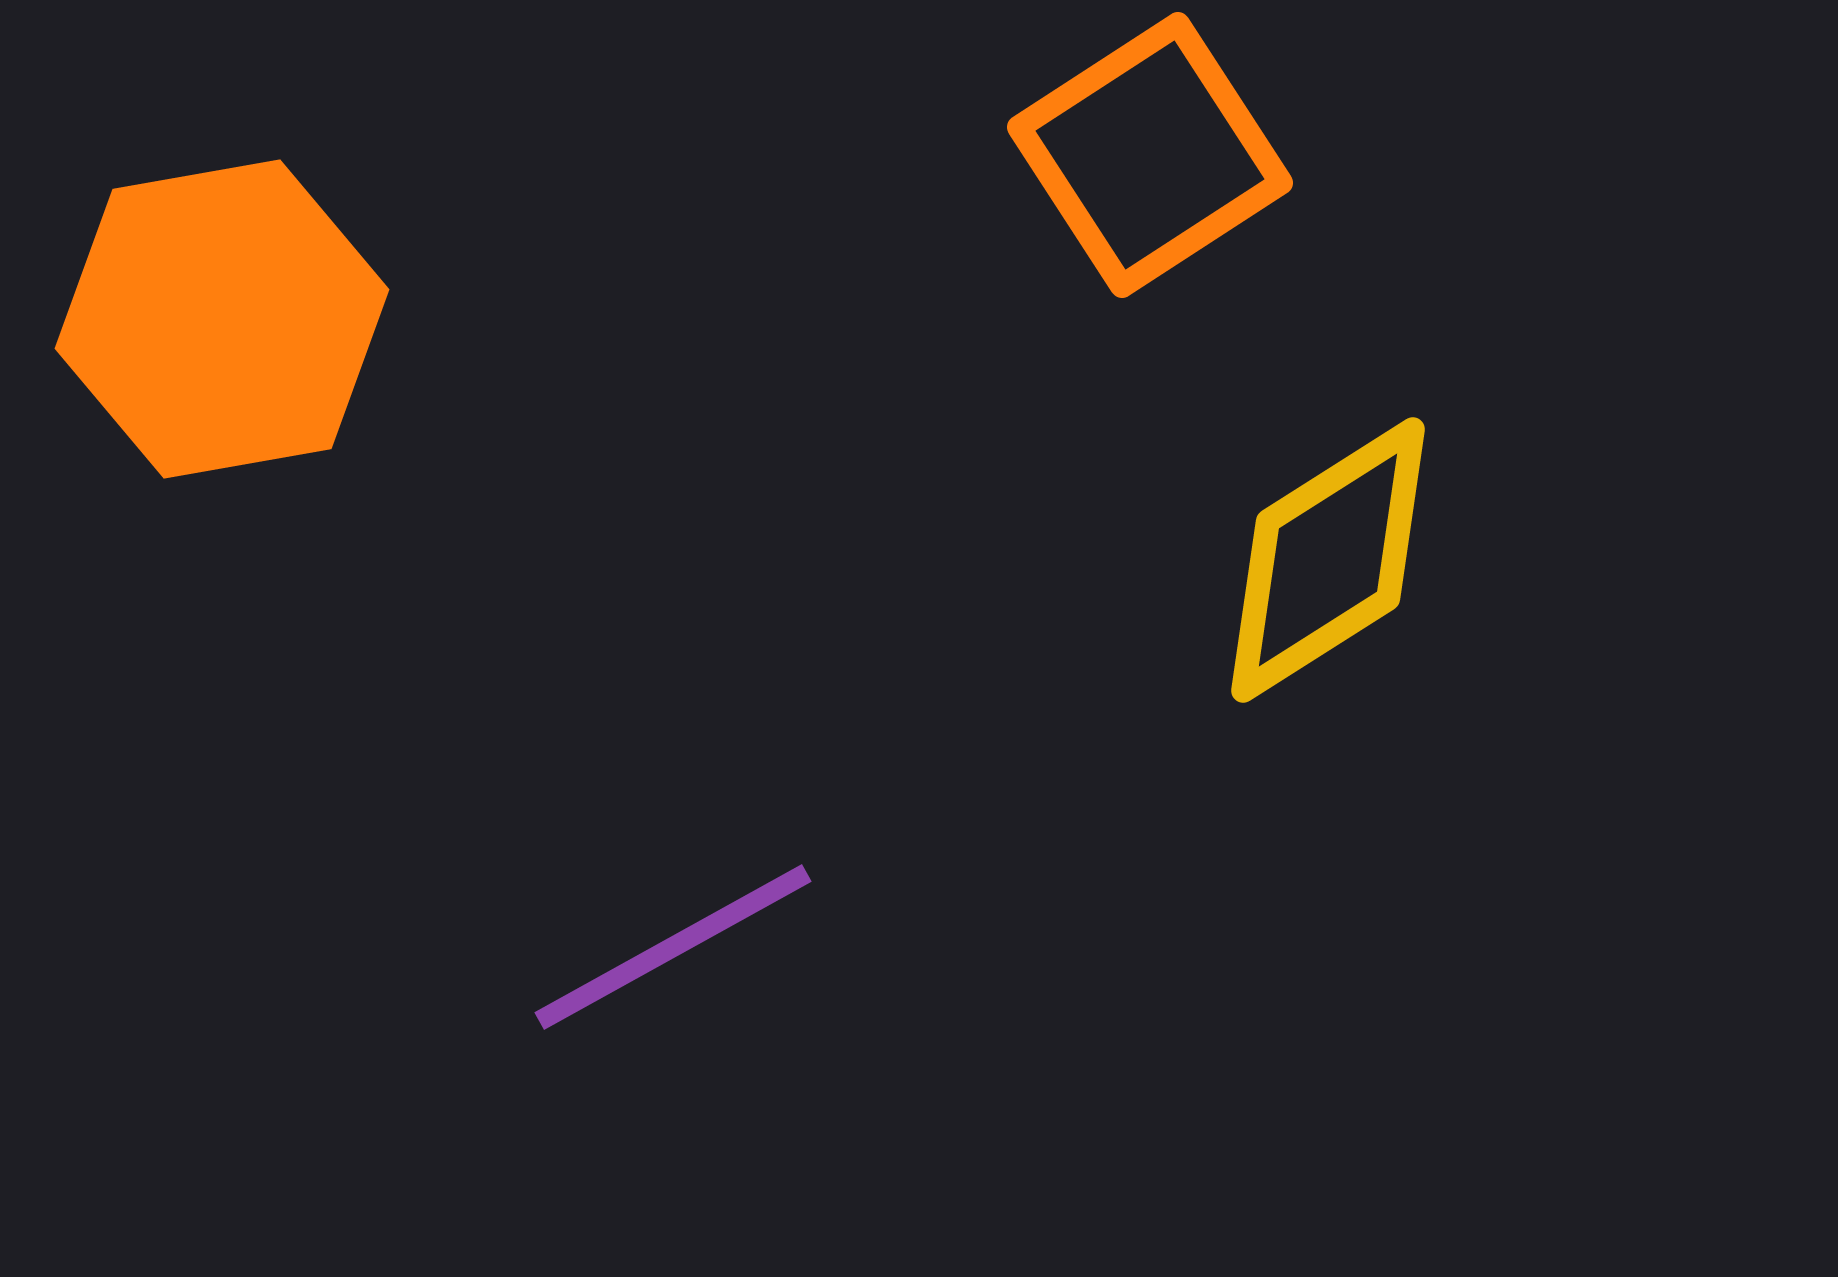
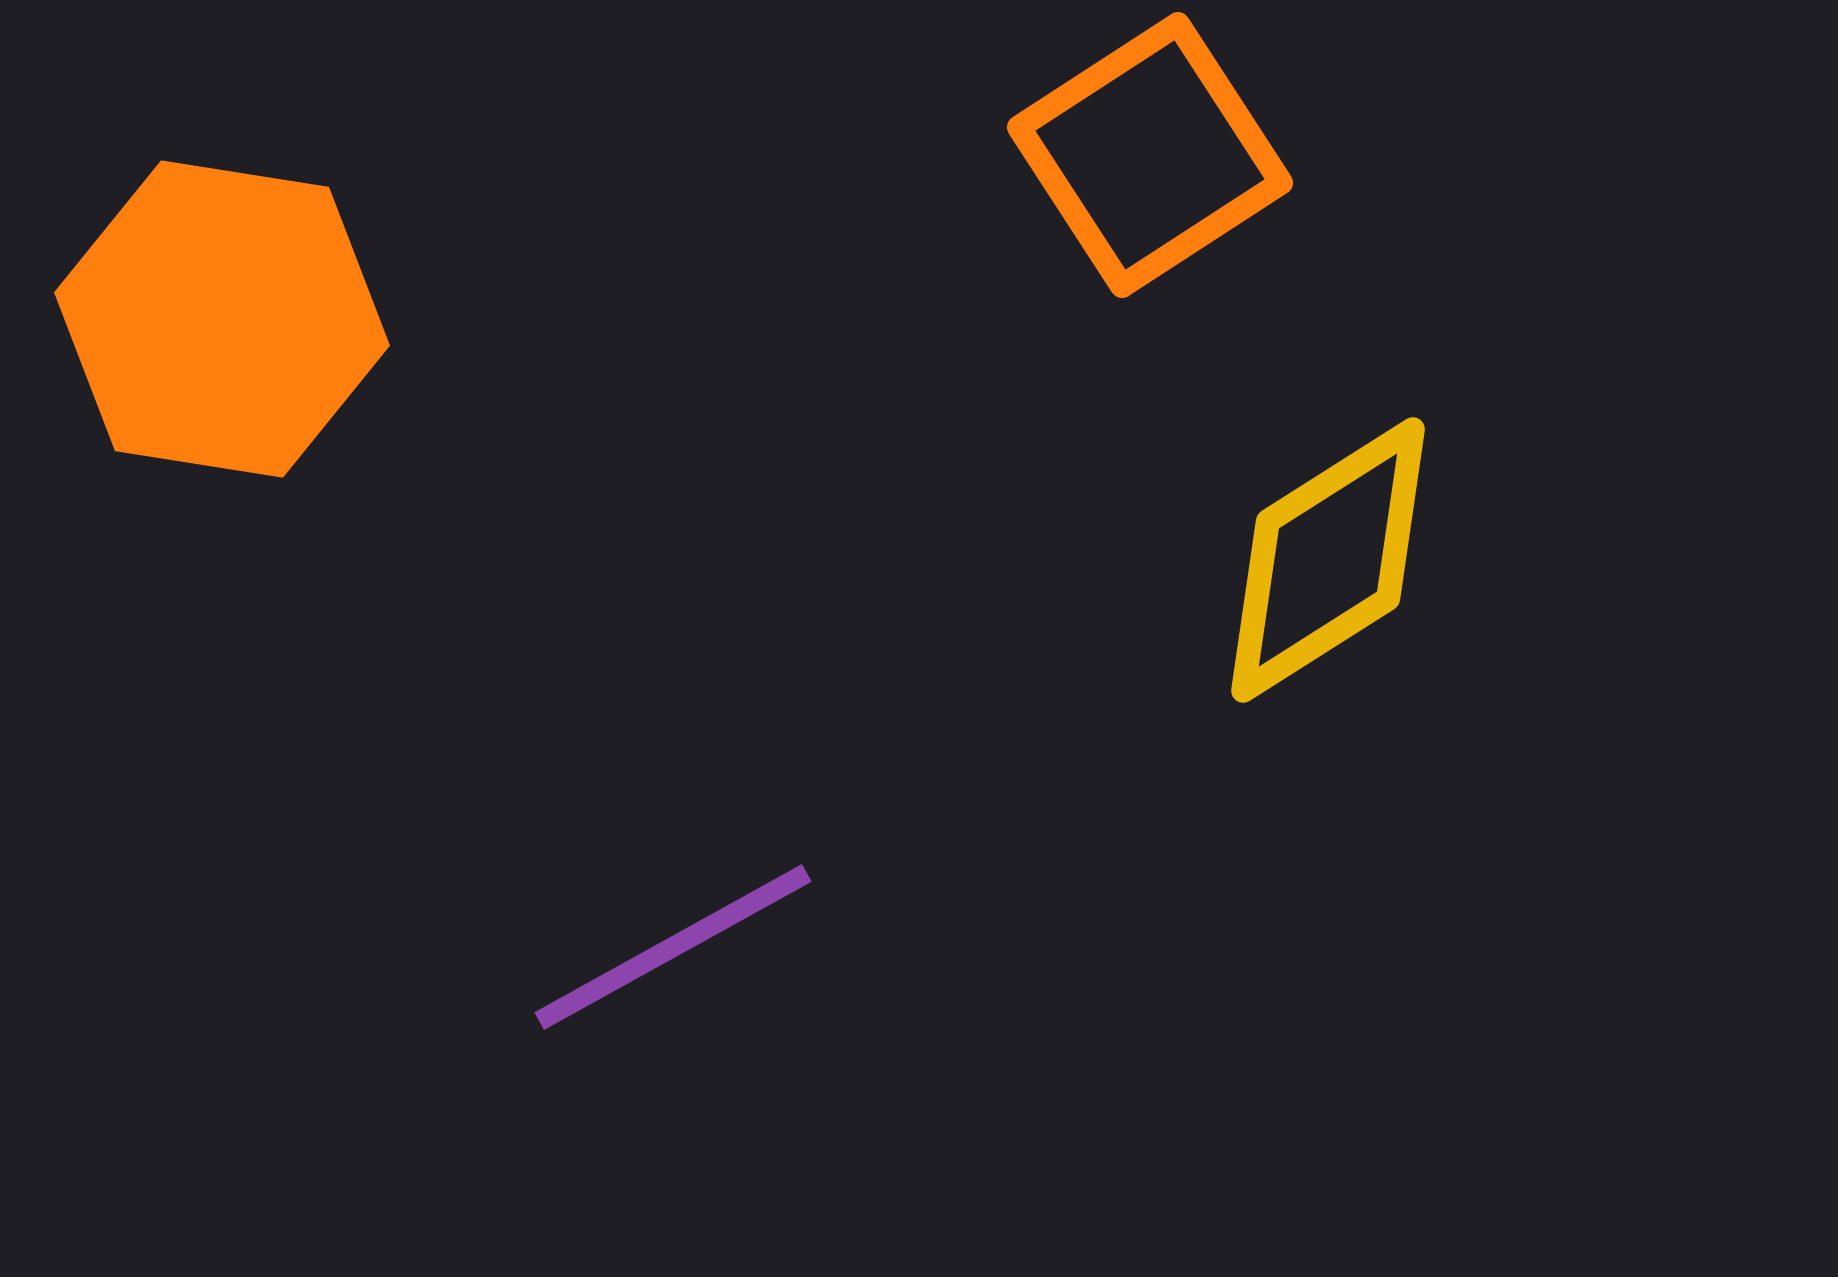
orange hexagon: rotated 19 degrees clockwise
